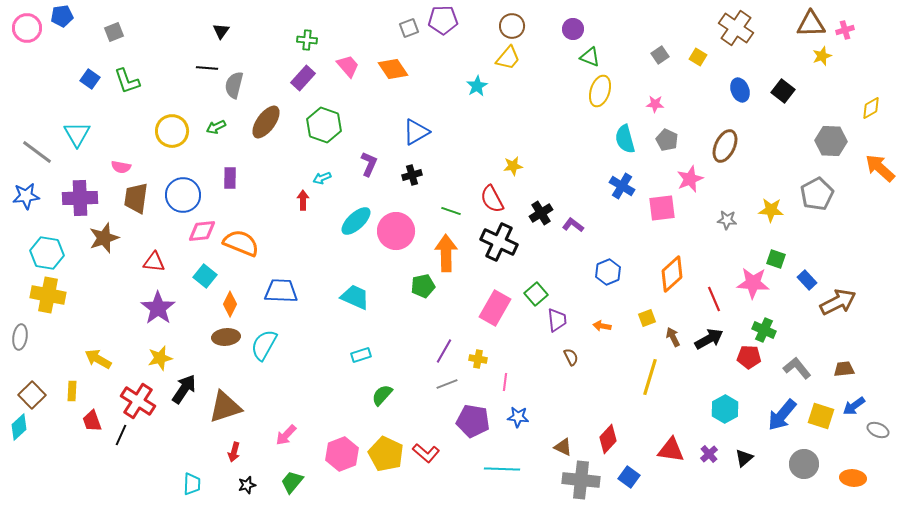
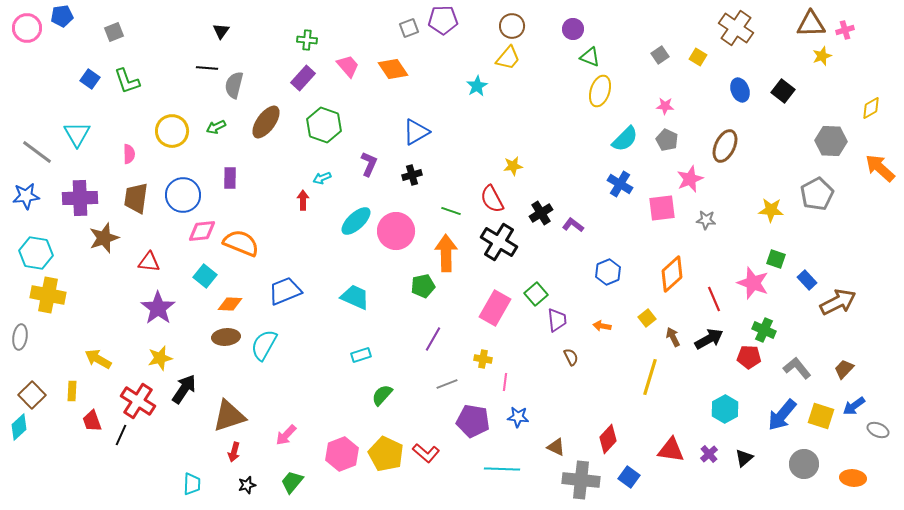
pink star at (655, 104): moved 10 px right, 2 px down
cyan semicircle at (625, 139): rotated 120 degrees counterclockwise
pink semicircle at (121, 167): moved 8 px right, 13 px up; rotated 102 degrees counterclockwise
blue cross at (622, 186): moved 2 px left, 2 px up
gray star at (727, 220): moved 21 px left
black cross at (499, 242): rotated 6 degrees clockwise
cyan hexagon at (47, 253): moved 11 px left
red triangle at (154, 262): moved 5 px left
pink star at (753, 283): rotated 16 degrees clockwise
blue trapezoid at (281, 291): moved 4 px right; rotated 24 degrees counterclockwise
orange diamond at (230, 304): rotated 65 degrees clockwise
yellow square at (647, 318): rotated 18 degrees counterclockwise
purple line at (444, 351): moved 11 px left, 12 px up
yellow cross at (478, 359): moved 5 px right
brown trapezoid at (844, 369): rotated 40 degrees counterclockwise
brown triangle at (225, 407): moved 4 px right, 9 px down
brown triangle at (563, 447): moved 7 px left
